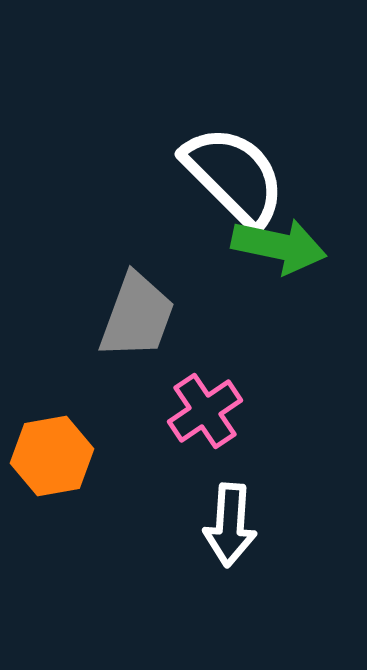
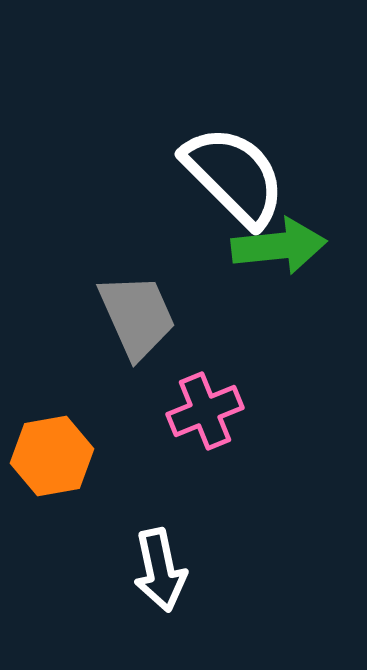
green arrow: rotated 18 degrees counterclockwise
gray trapezoid: rotated 44 degrees counterclockwise
pink cross: rotated 12 degrees clockwise
white arrow: moved 70 px left, 45 px down; rotated 16 degrees counterclockwise
